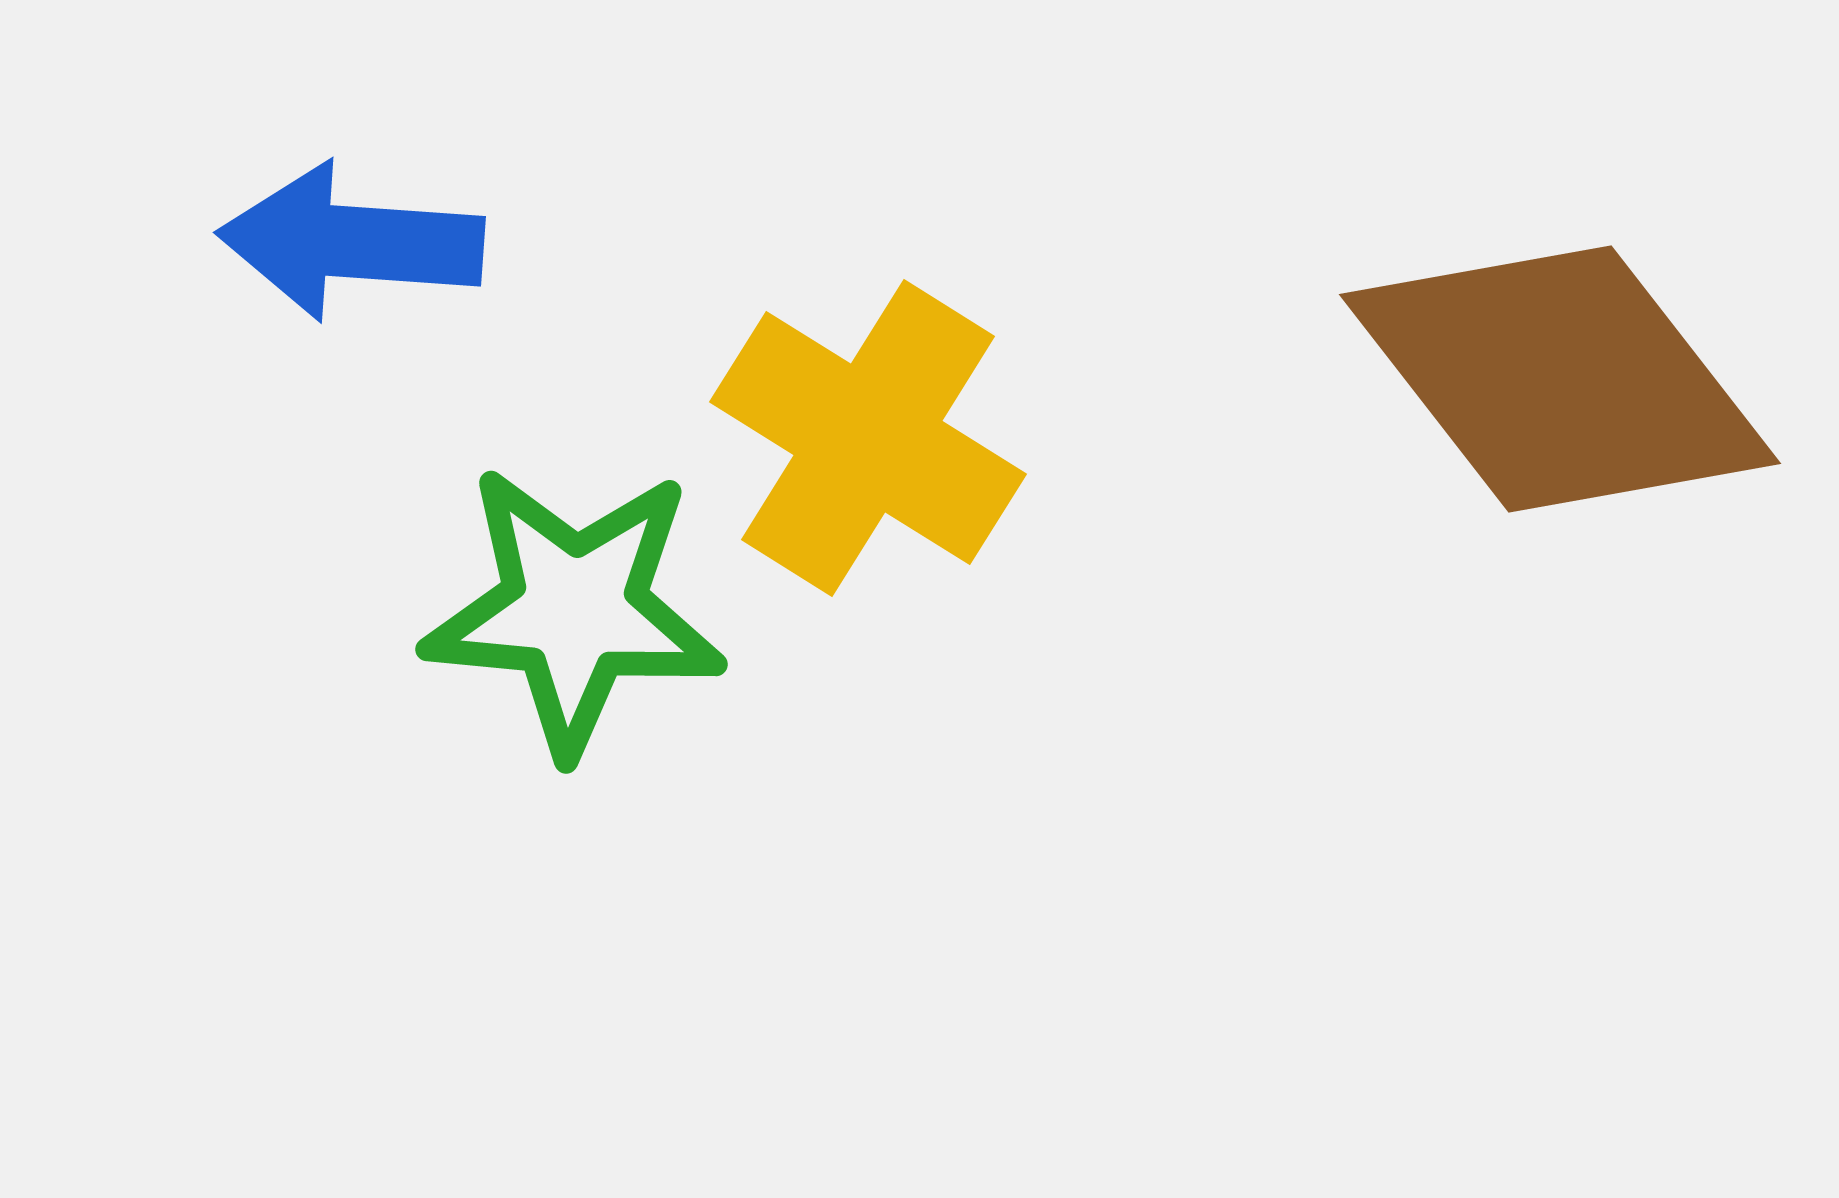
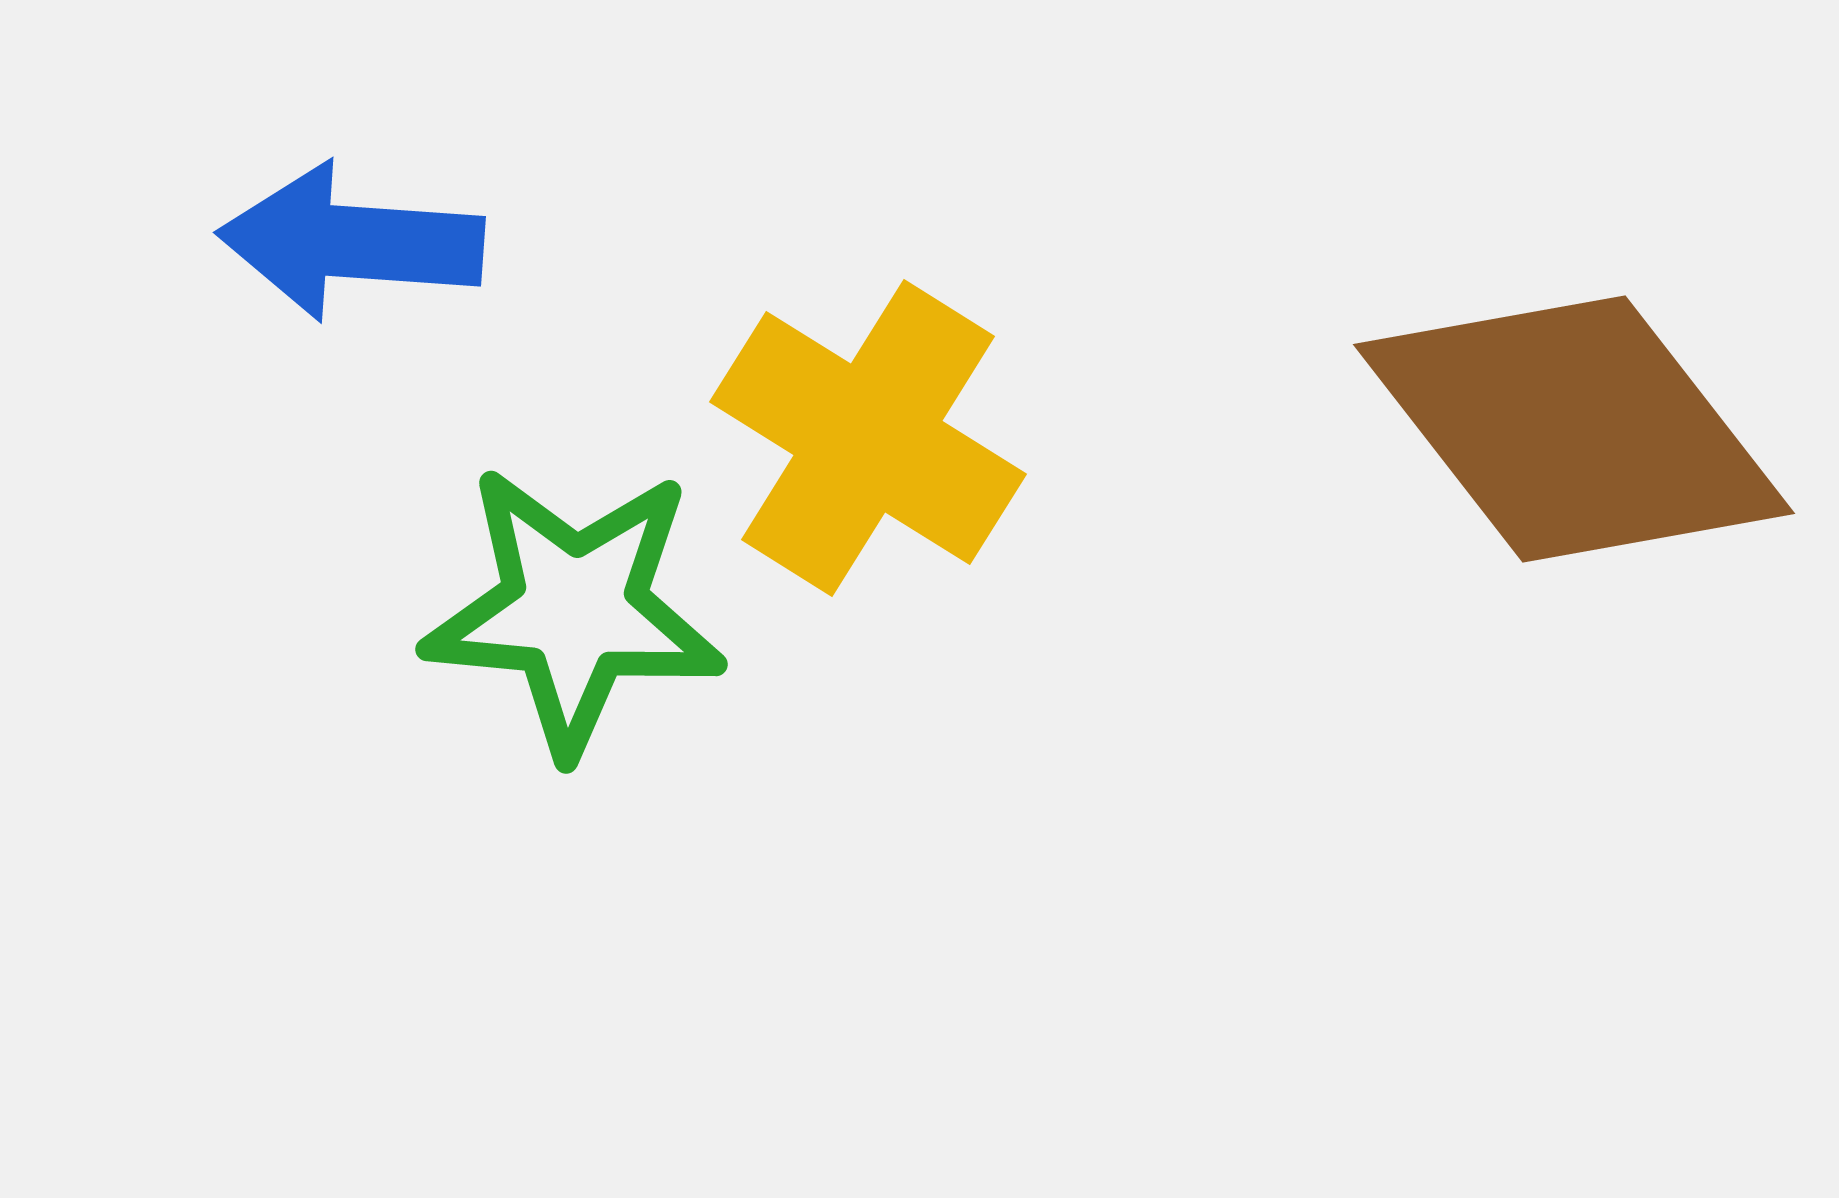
brown diamond: moved 14 px right, 50 px down
